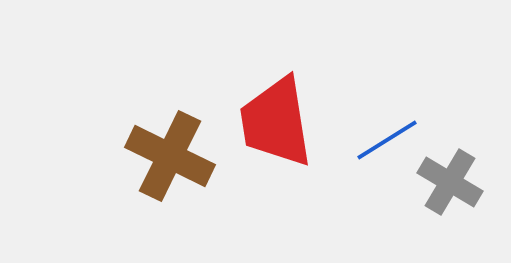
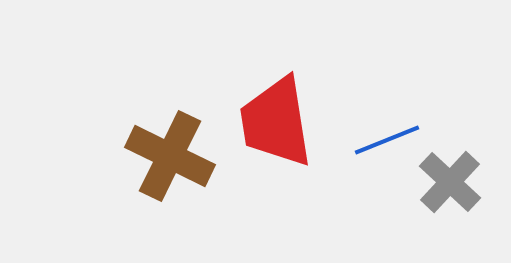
blue line: rotated 10 degrees clockwise
gray cross: rotated 12 degrees clockwise
